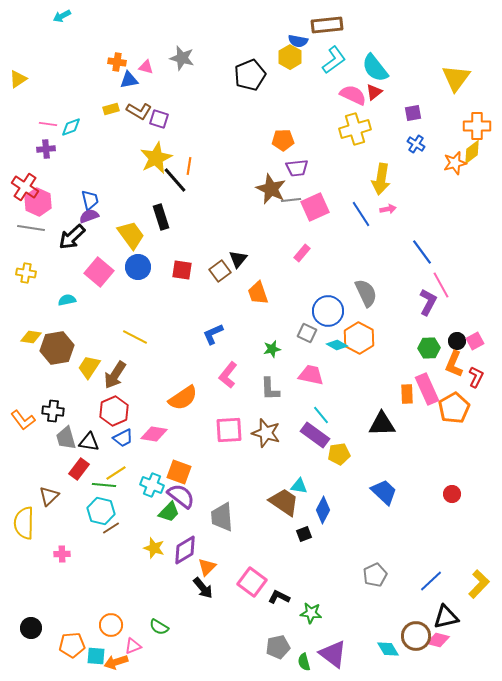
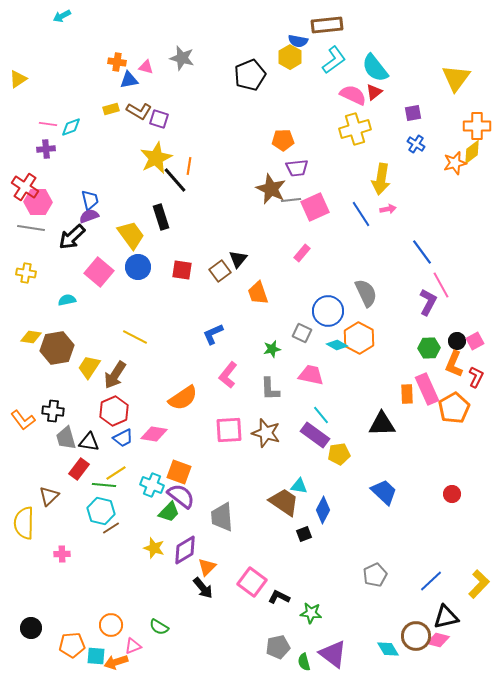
pink hexagon at (38, 202): rotated 24 degrees counterclockwise
gray square at (307, 333): moved 5 px left
